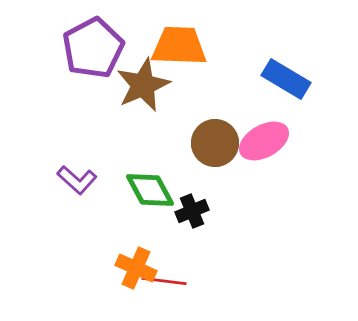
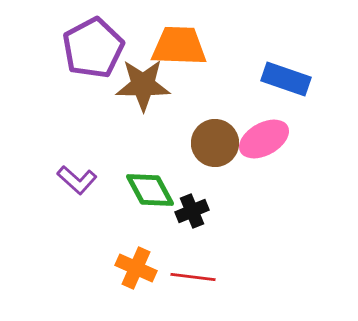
blue rectangle: rotated 12 degrees counterclockwise
brown star: rotated 24 degrees clockwise
pink ellipse: moved 2 px up
red line: moved 29 px right, 4 px up
